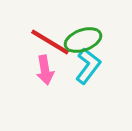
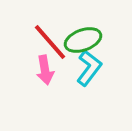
red line: rotated 18 degrees clockwise
cyan L-shape: moved 1 px right, 2 px down
